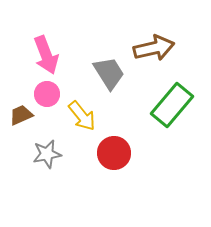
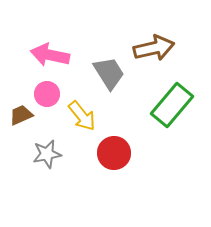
pink arrow: moved 4 px right; rotated 123 degrees clockwise
